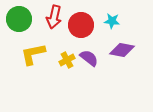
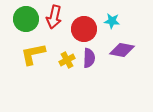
green circle: moved 7 px right
red circle: moved 3 px right, 4 px down
purple semicircle: rotated 54 degrees clockwise
